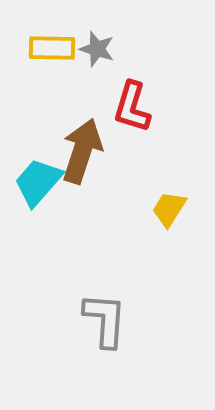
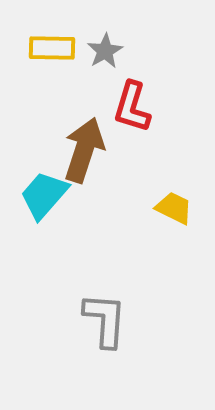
gray star: moved 8 px right, 2 px down; rotated 24 degrees clockwise
brown arrow: moved 2 px right, 1 px up
cyan trapezoid: moved 6 px right, 13 px down
yellow trapezoid: moved 5 px right, 1 px up; rotated 84 degrees clockwise
